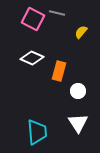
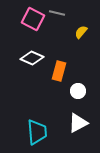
white triangle: rotated 35 degrees clockwise
